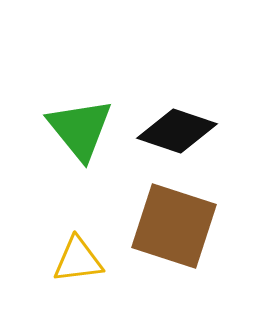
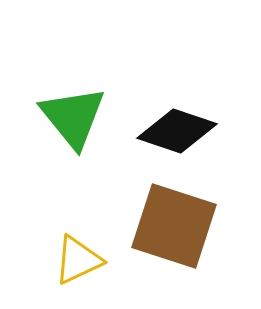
green triangle: moved 7 px left, 12 px up
yellow triangle: rotated 18 degrees counterclockwise
